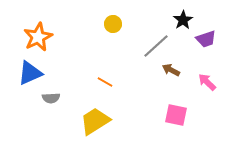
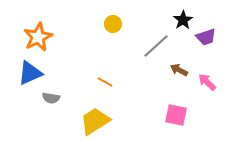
purple trapezoid: moved 2 px up
brown arrow: moved 8 px right
gray semicircle: rotated 12 degrees clockwise
